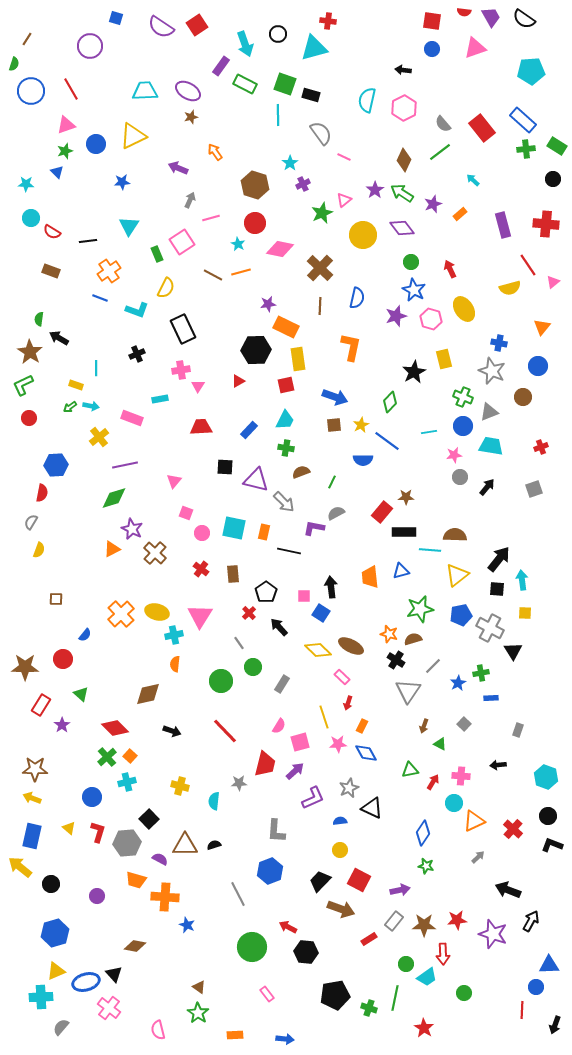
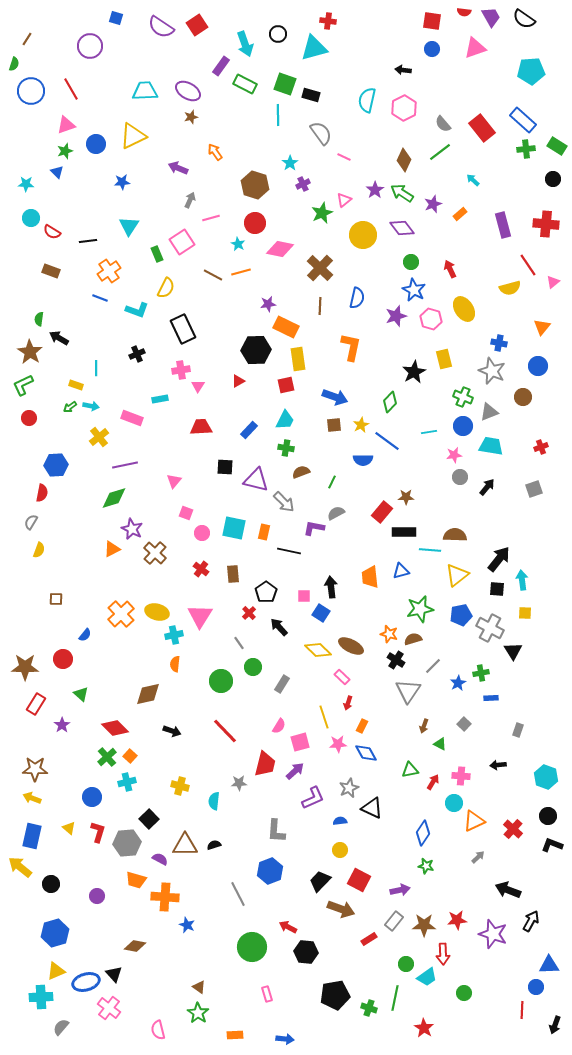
red rectangle at (41, 705): moved 5 px left, 1 px up
pink rectangle at (267, 994): rotated 21 degrees clockwise
